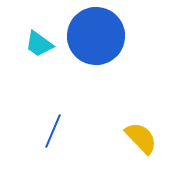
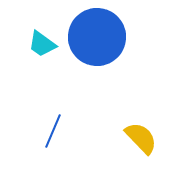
blue circle: moved 1 px right, 1 px down
cyan trapezoid: moved 3 px right
